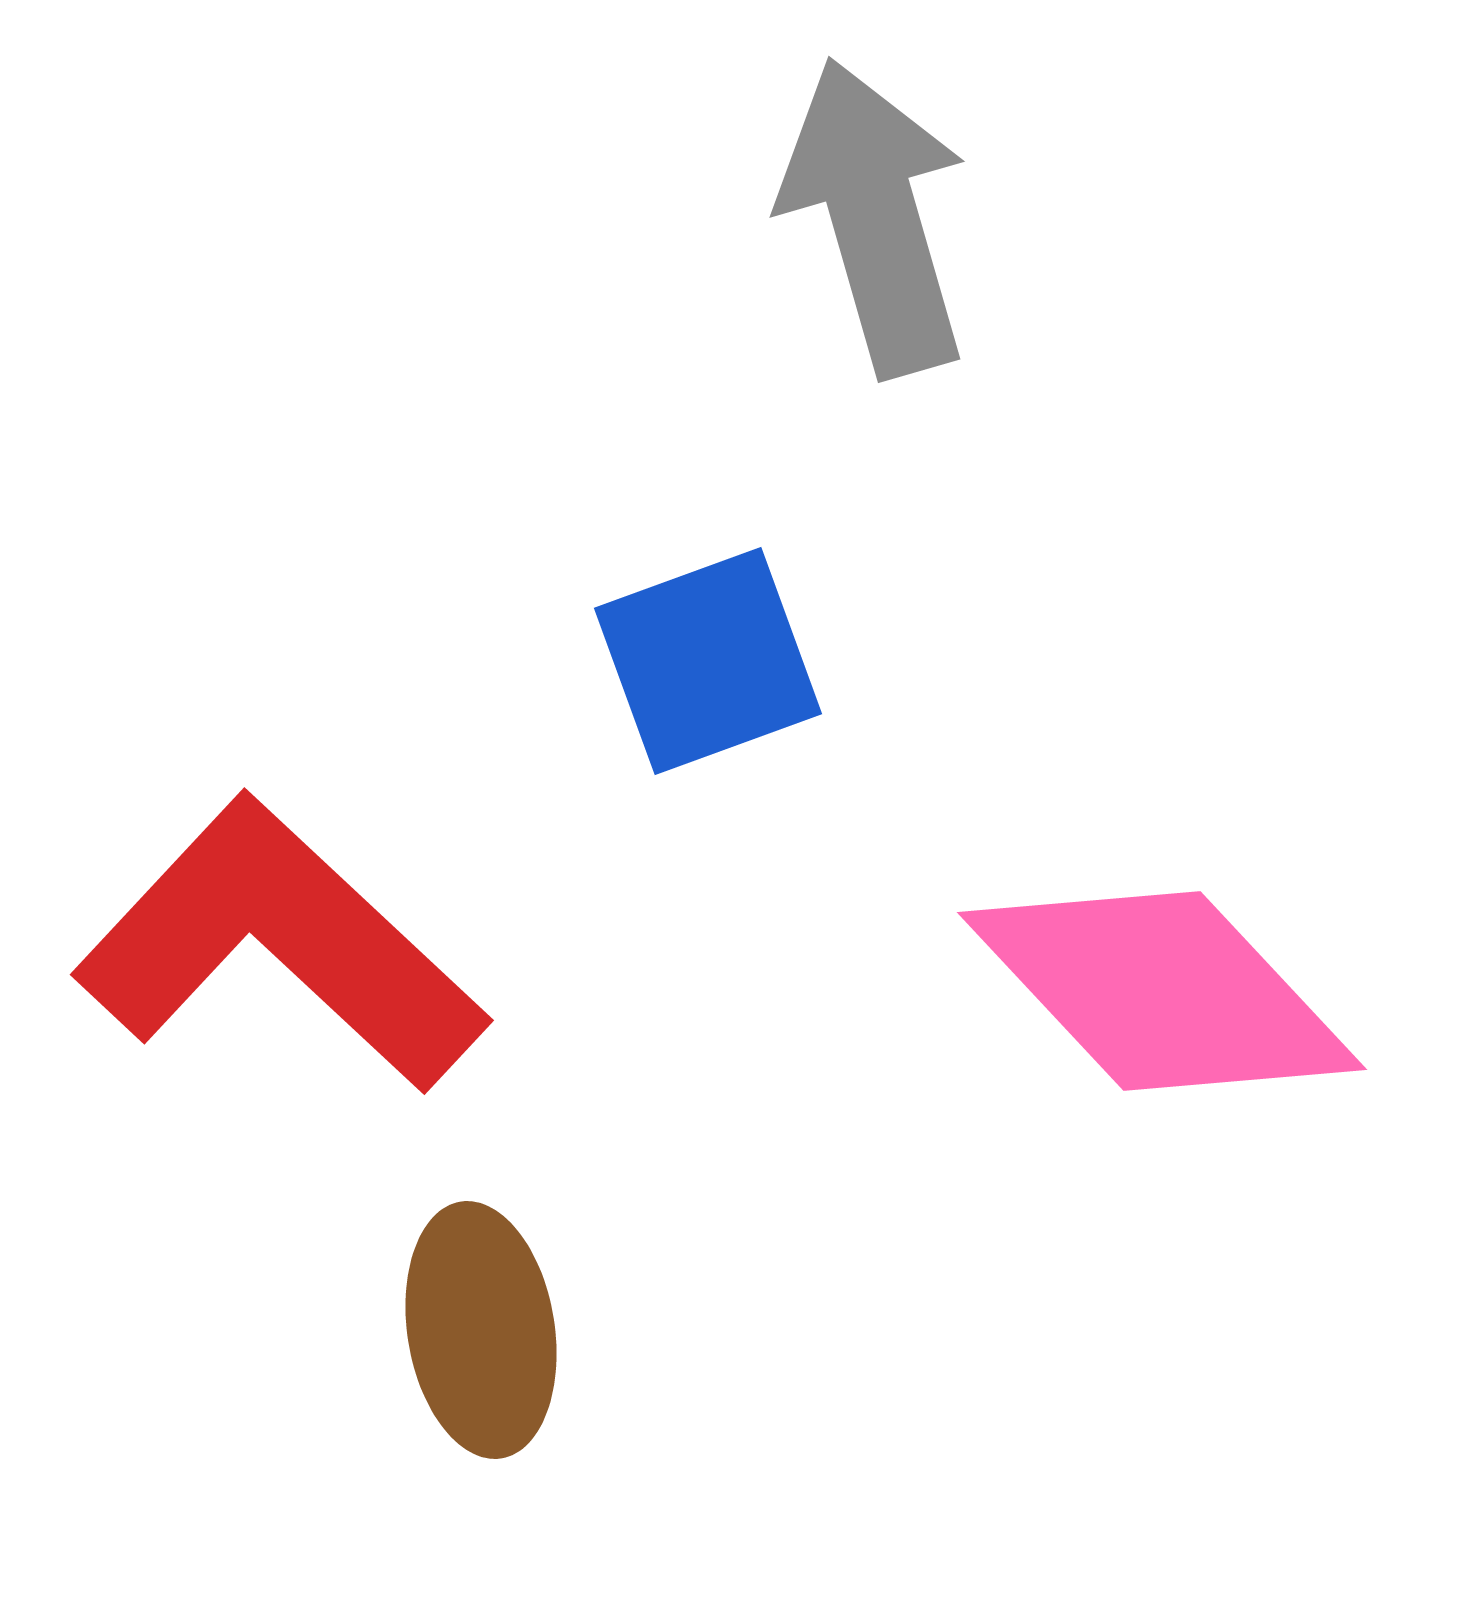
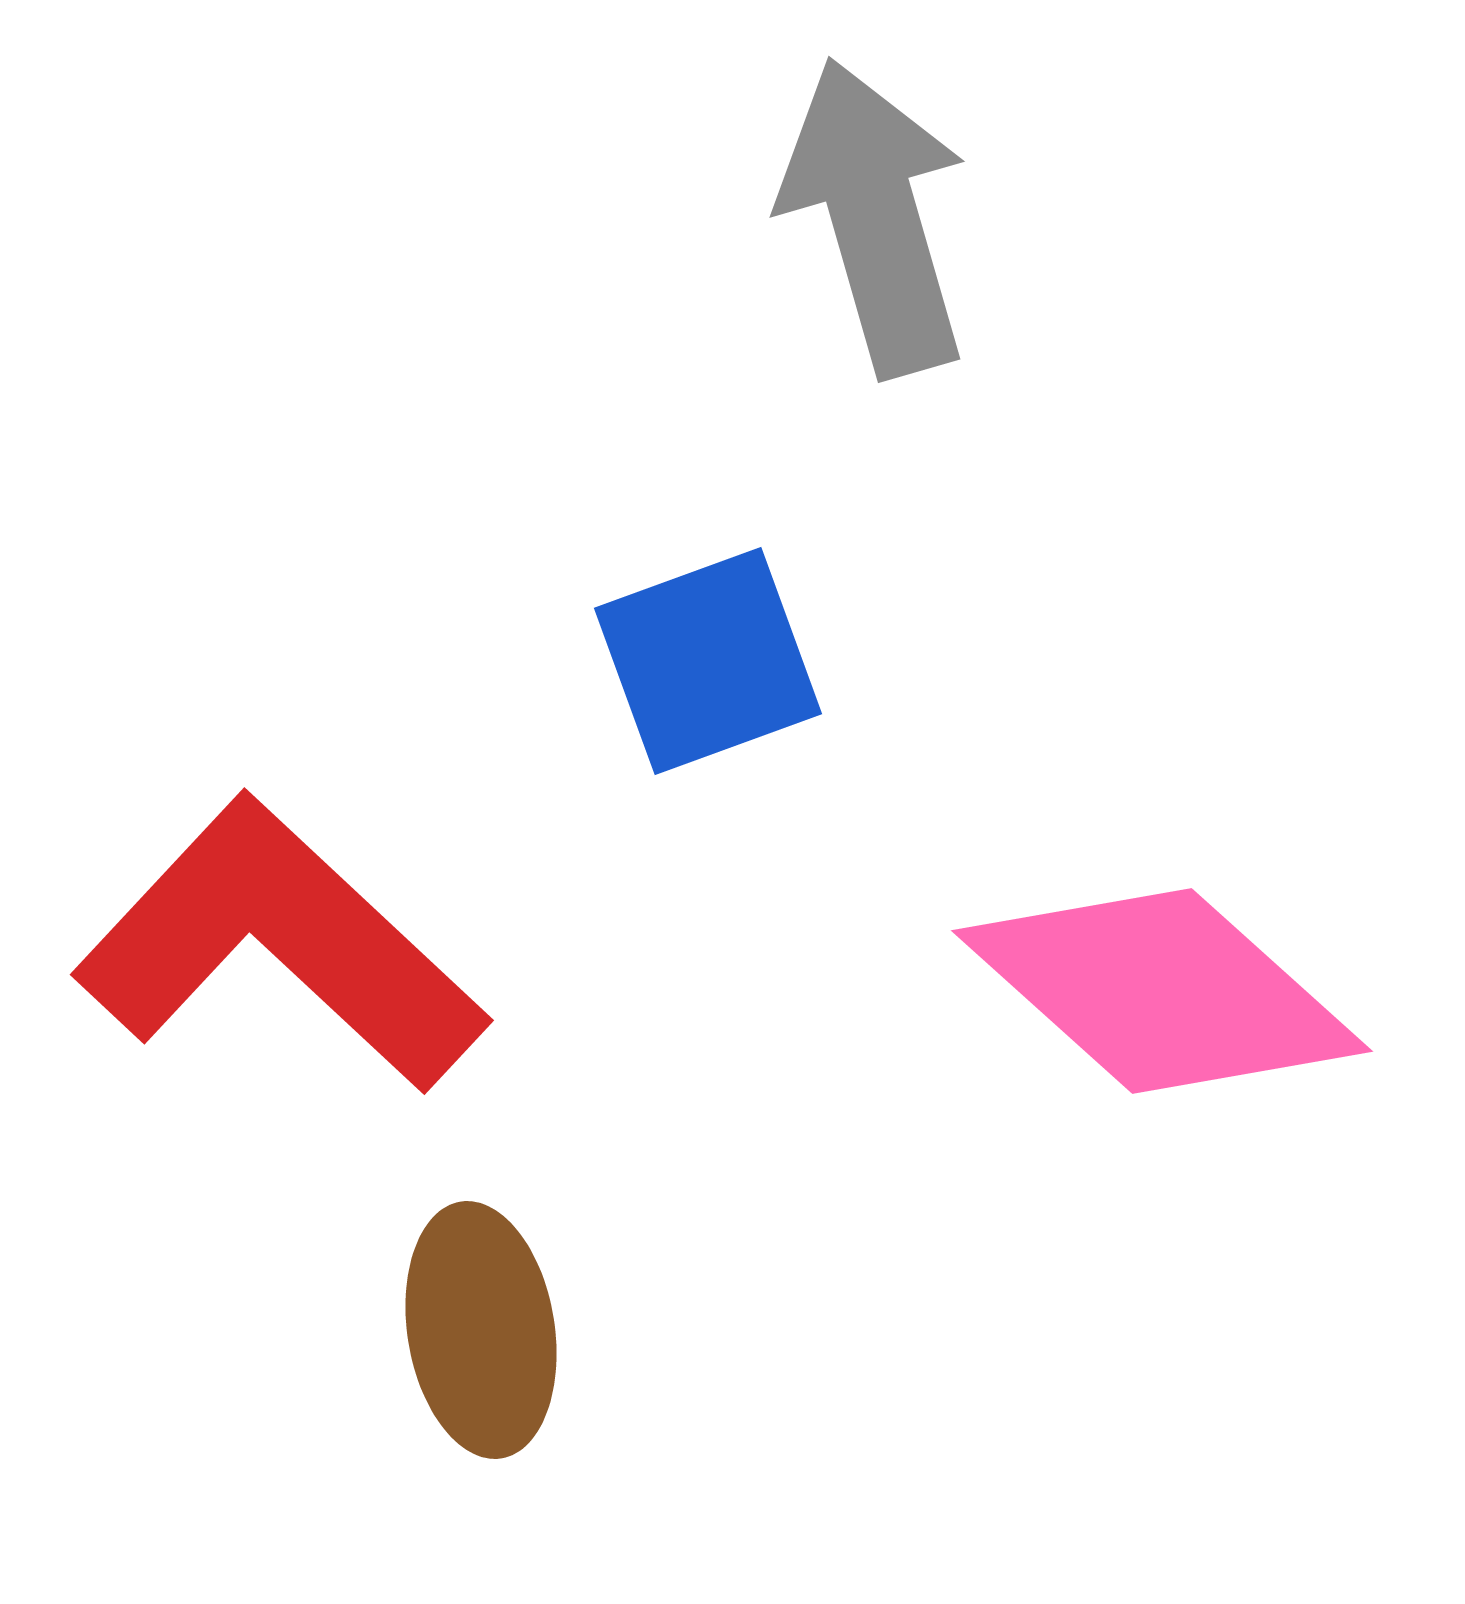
pink diamond: rotated 5 degrees counterclockwise
